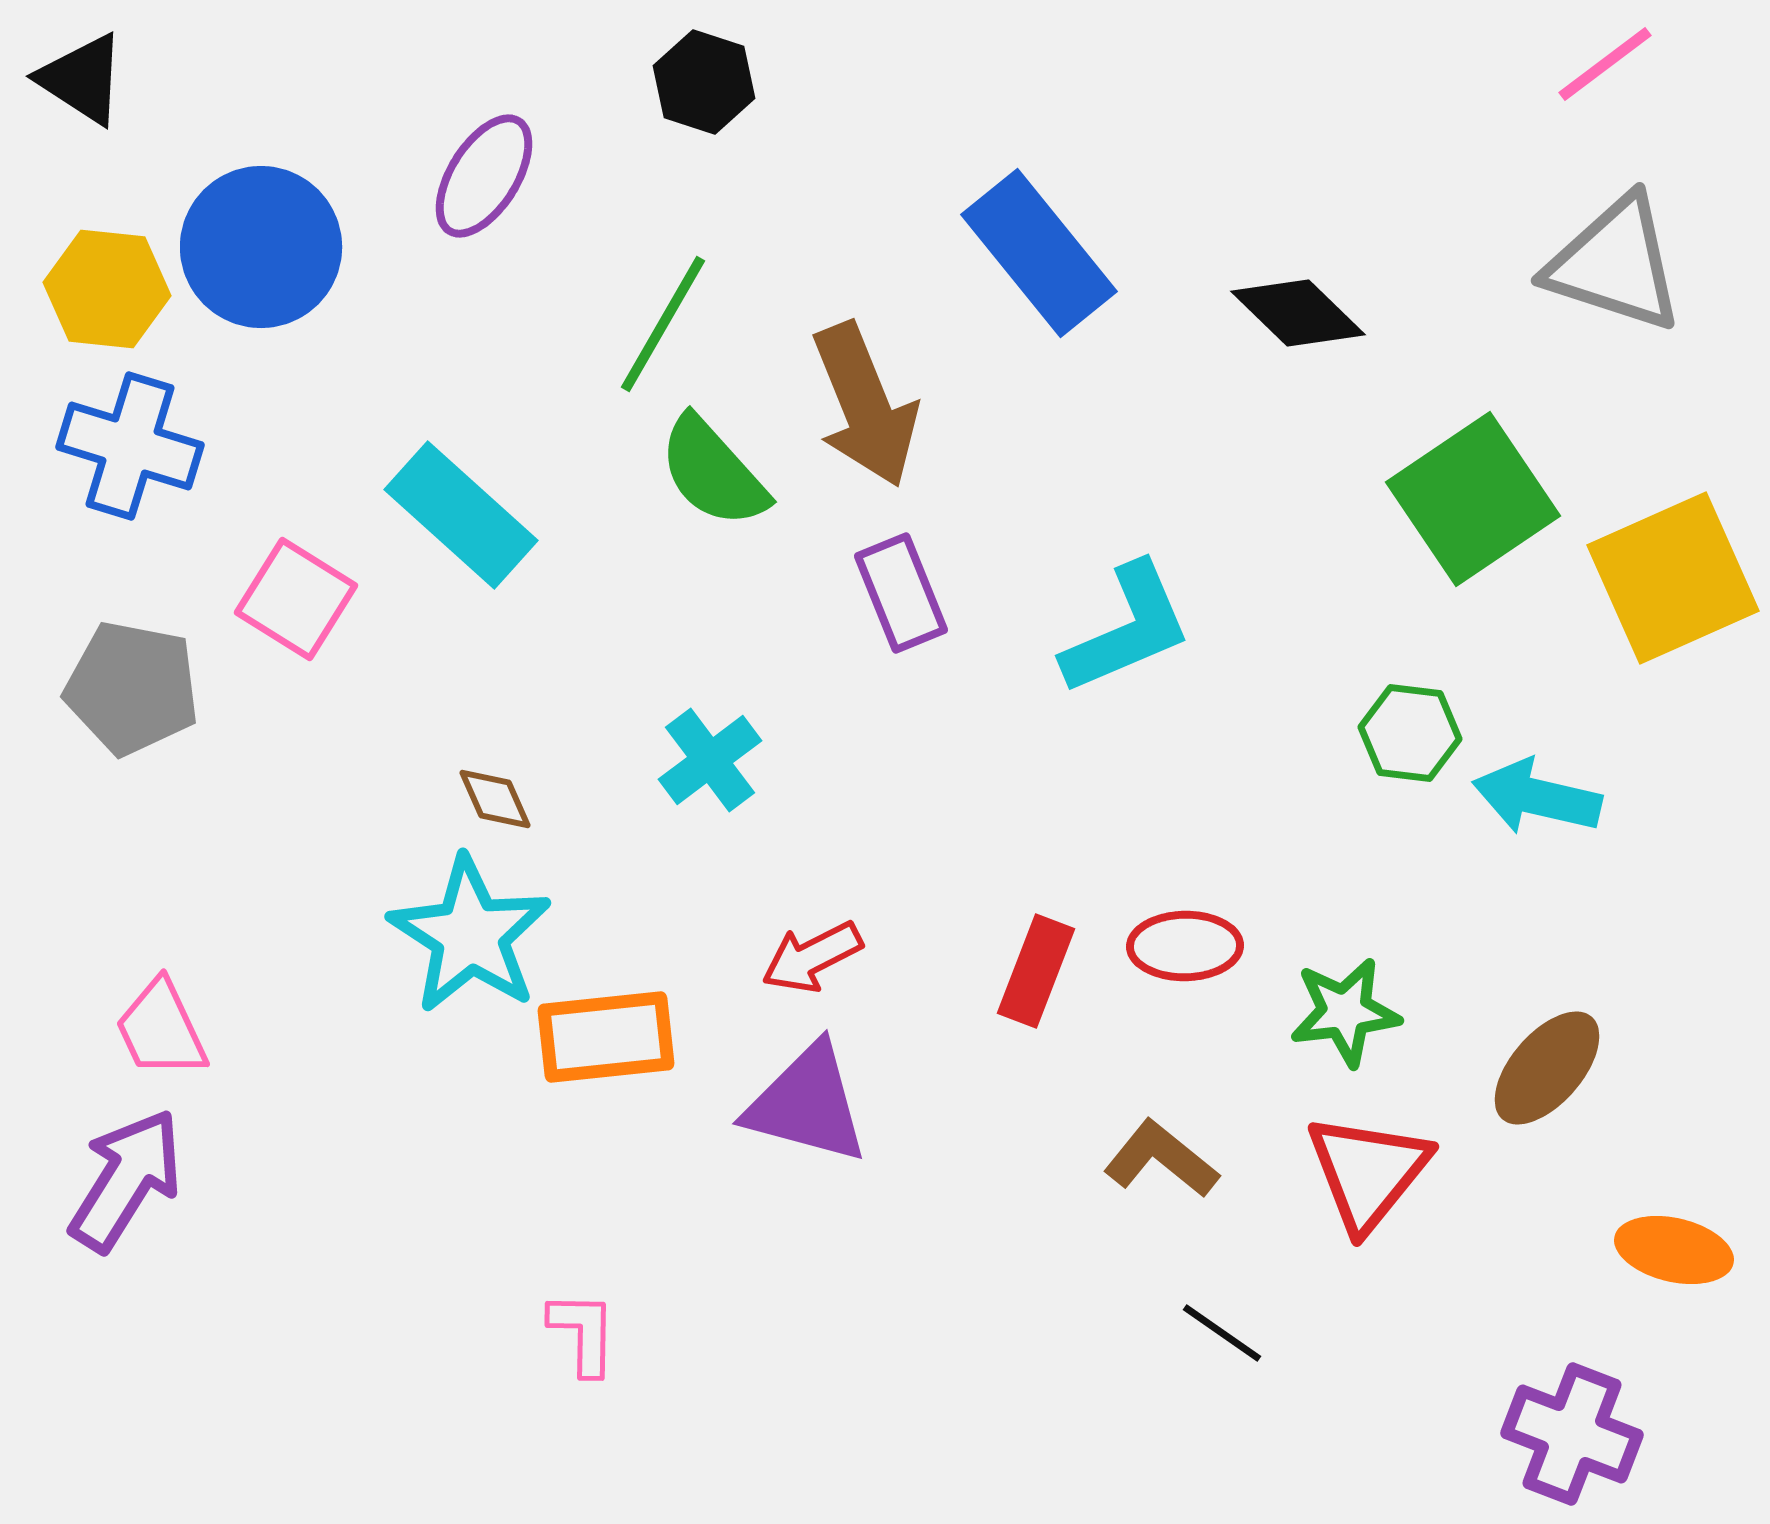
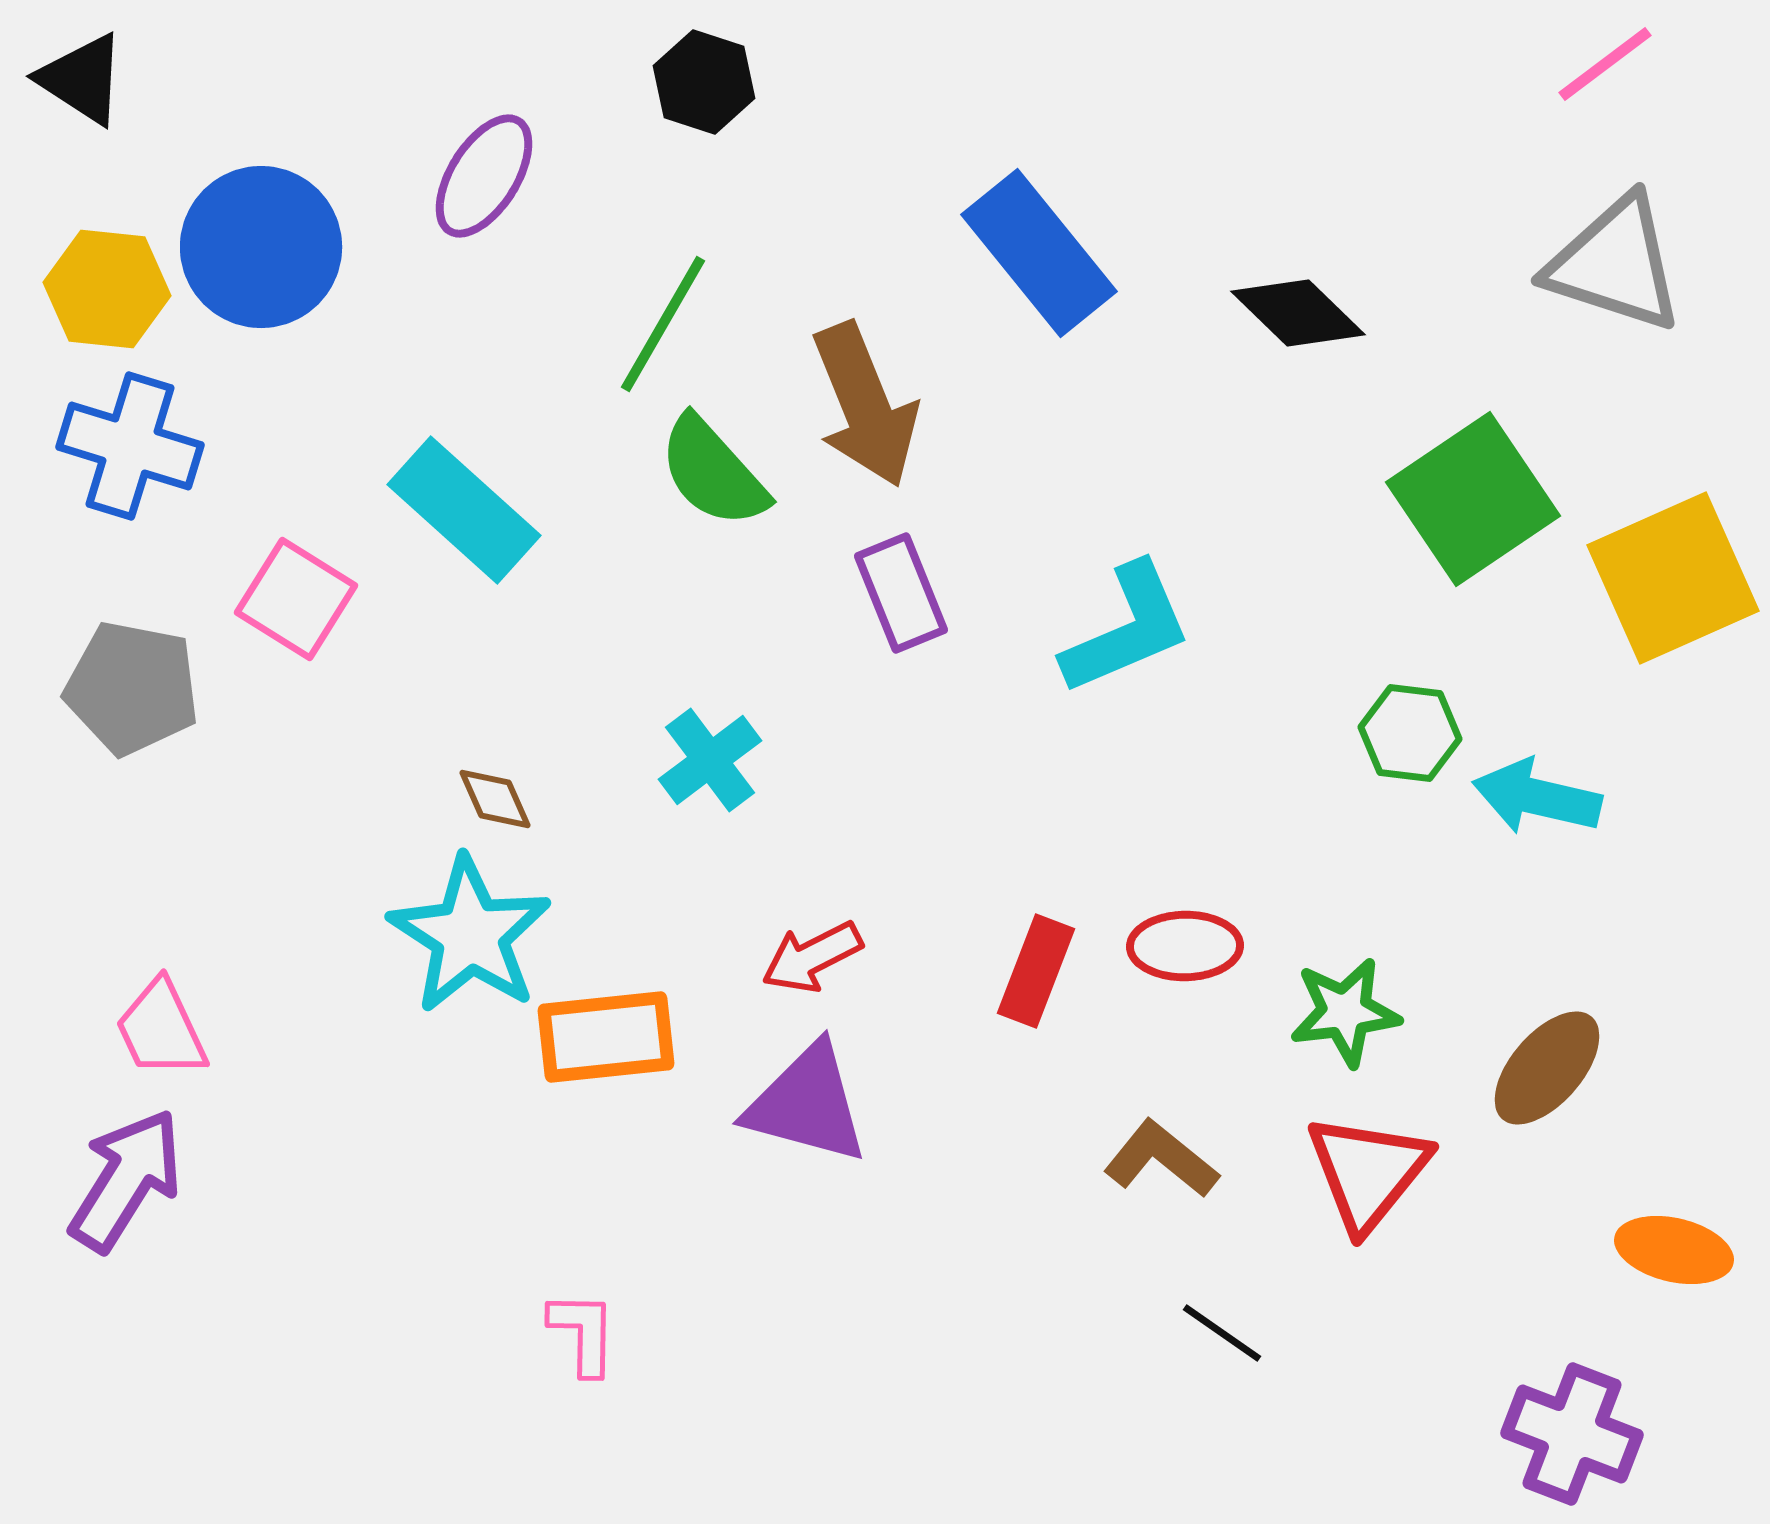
cyan rectangle: moved 3 px right, 5 px up
